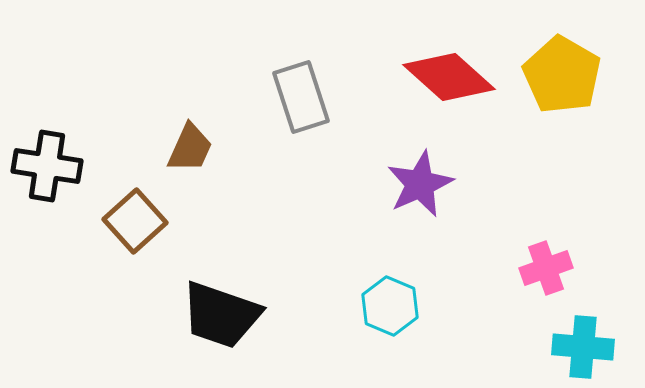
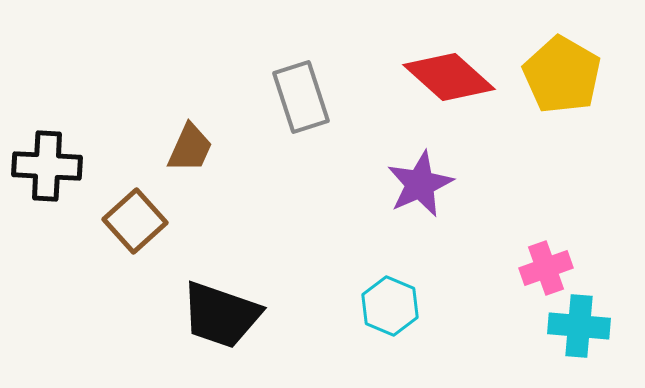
black cross: rotated 6 degrees counterclockwise
cyan cross: moved 4 px left, 21 px up
